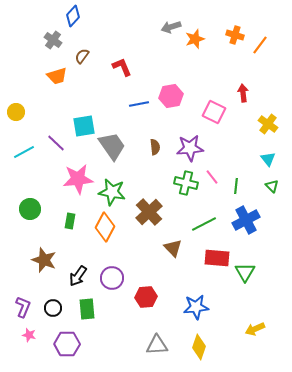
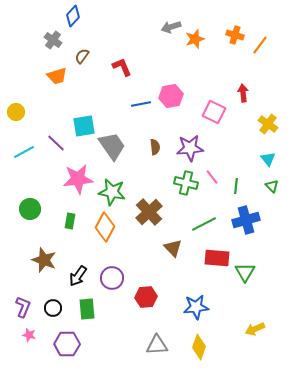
blue line at (139, 104): moved 2 px right
blue cross at (246, 220): rotated 12 degrees clockwise
